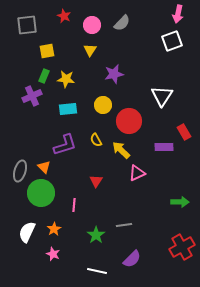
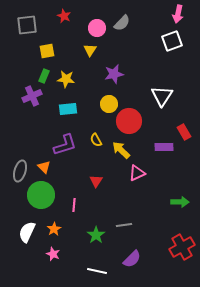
pink circle: moved 5 px right, 3 px down
yellow circle: moved 6 px right, 1 px up
green circle: moved 2 px down
